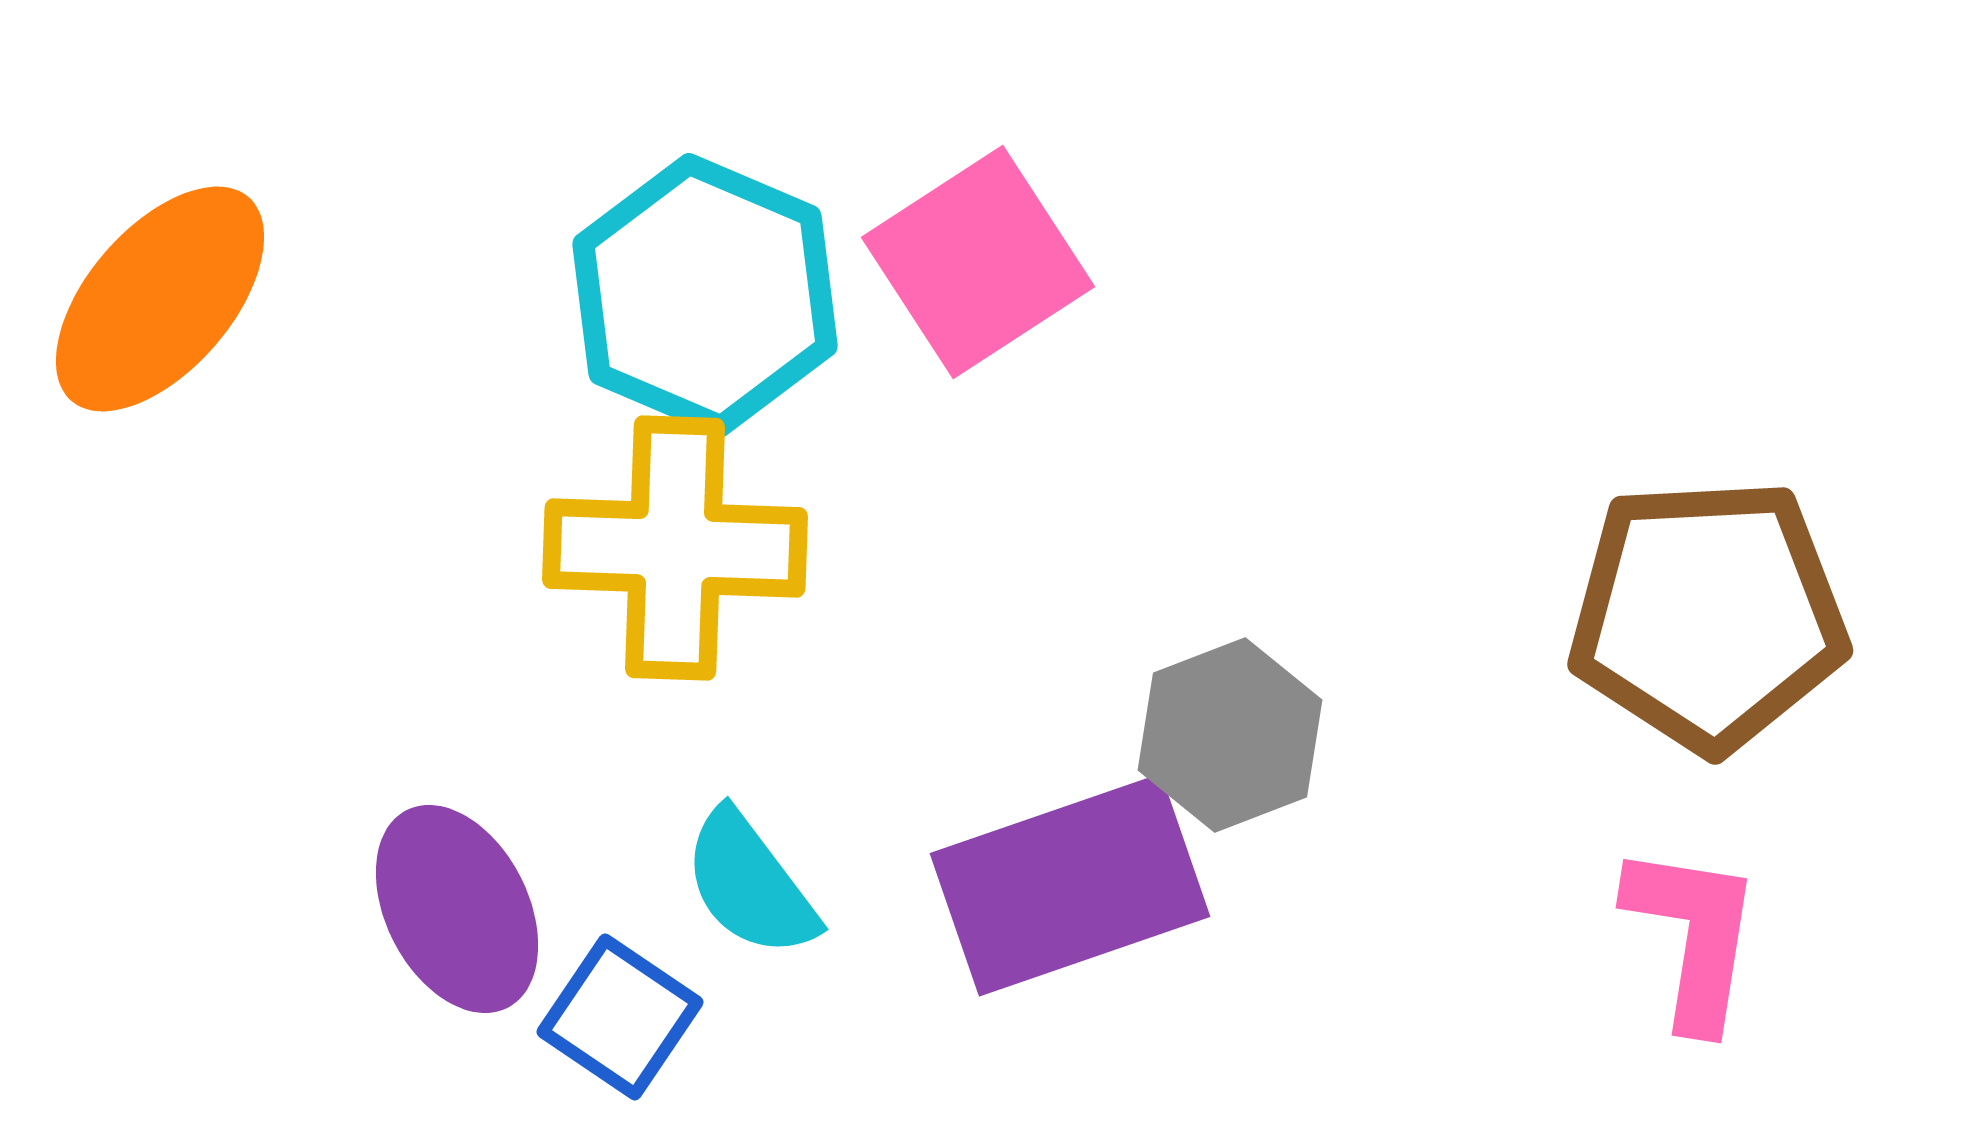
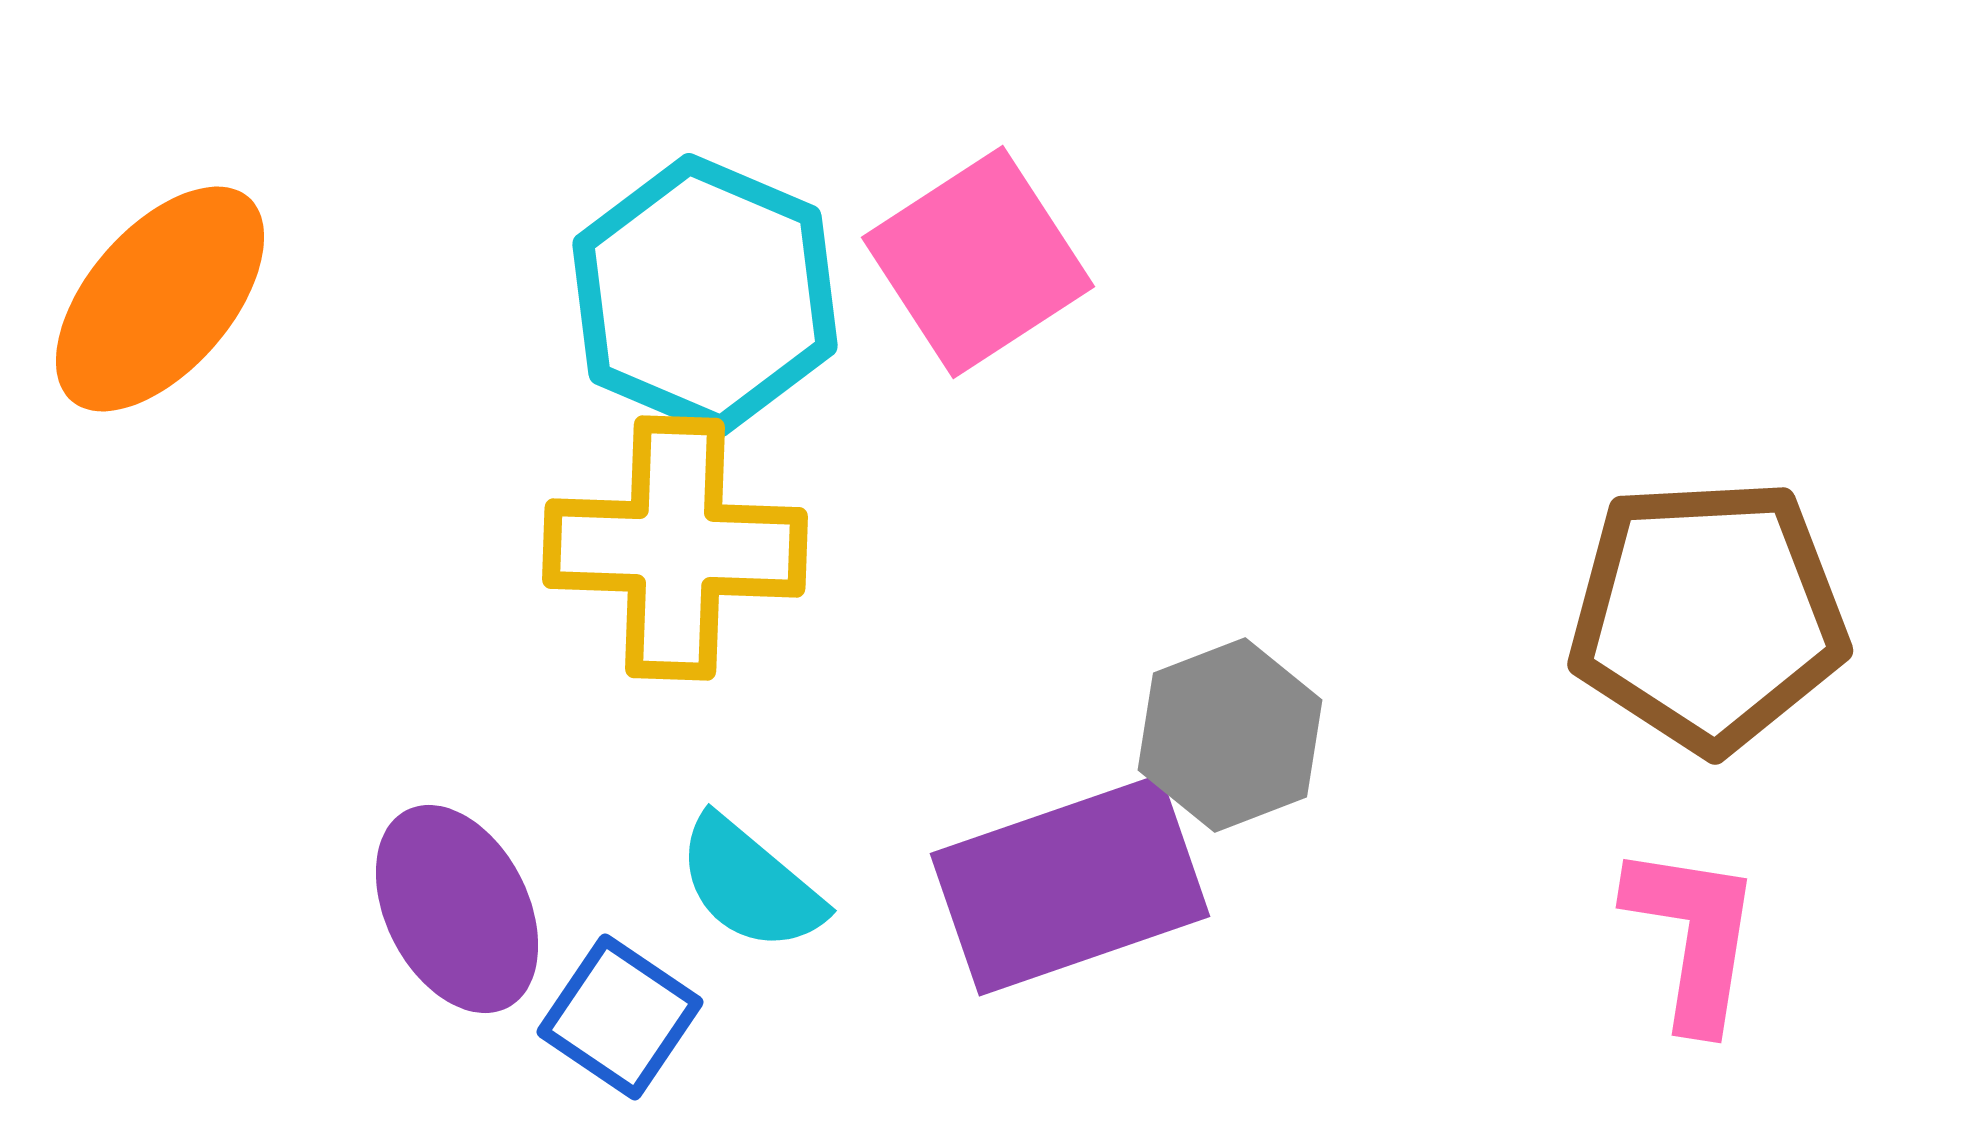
cyan semicircle: rotated 13 degrees counterclockwise
